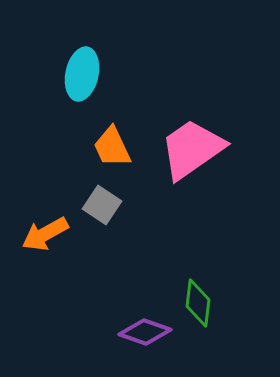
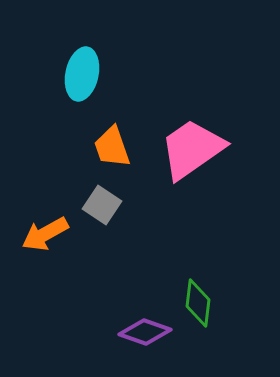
orange trapezoid: rotated 6 degrees clockwise
